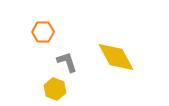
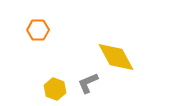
orange hexagon: moved 5 px left, 2 px up
gray L-shape: moved 21 px right, 21 px down; rotated 95 degrees counterclockwise
